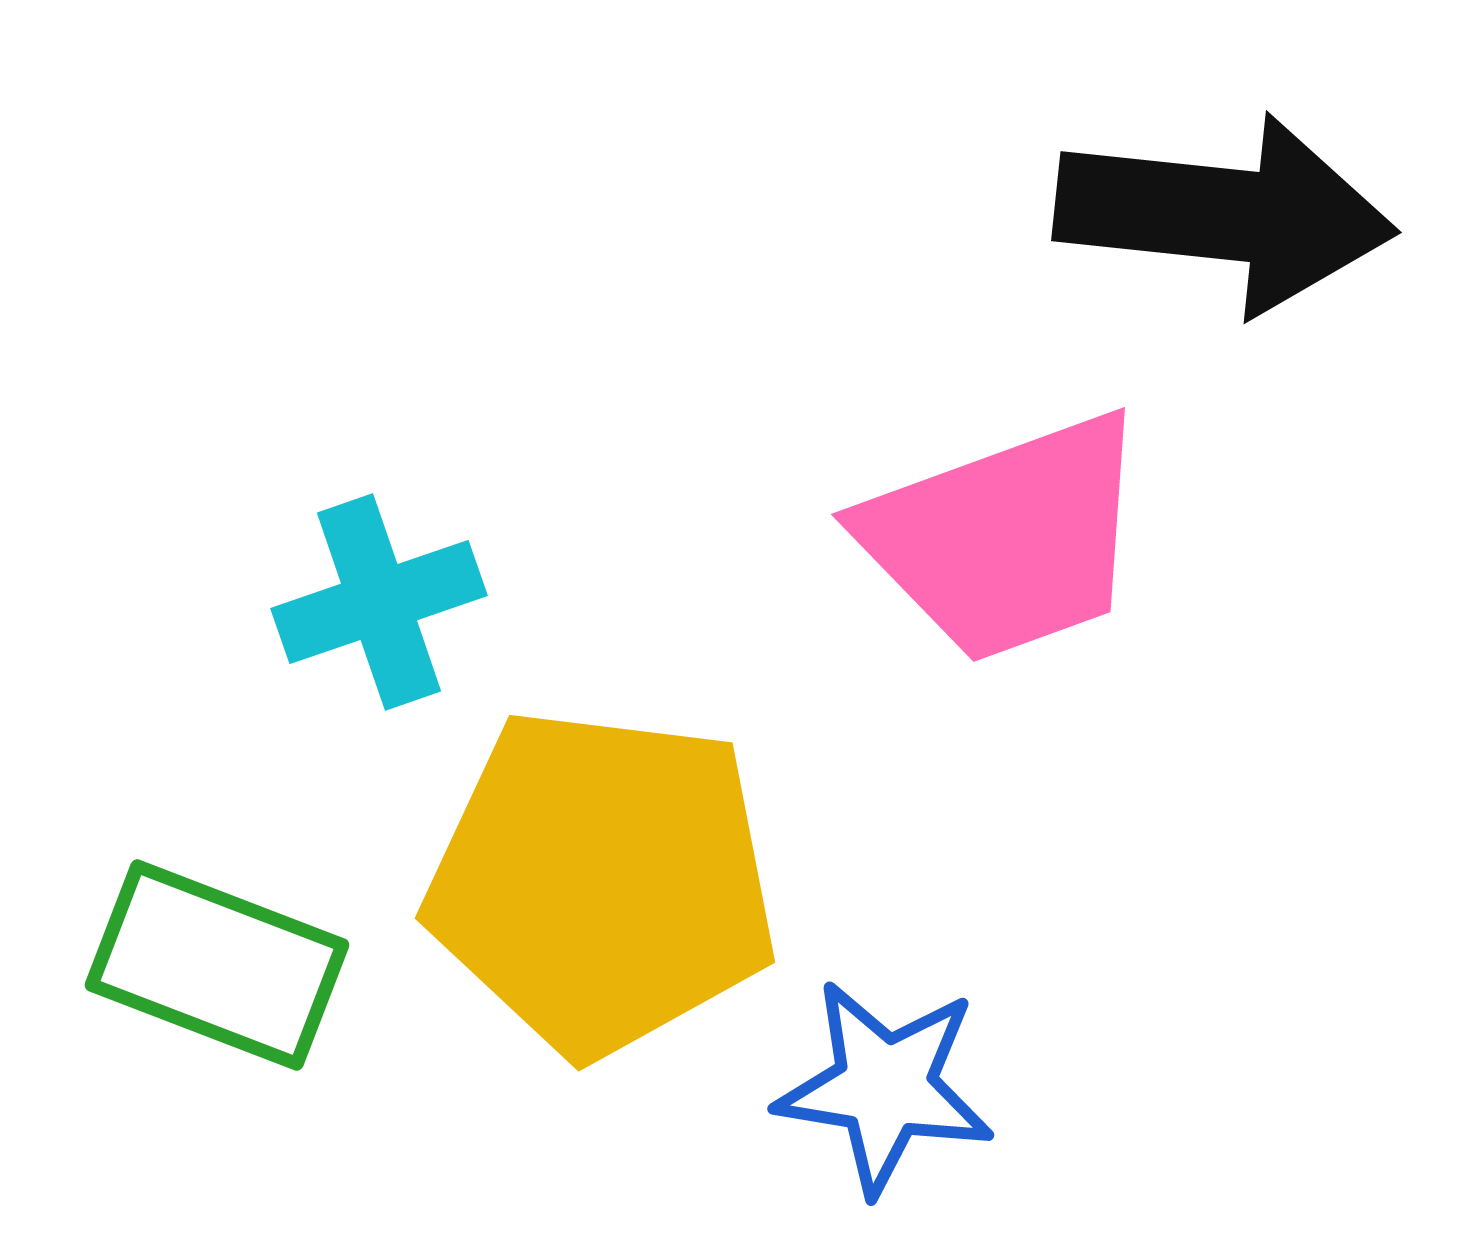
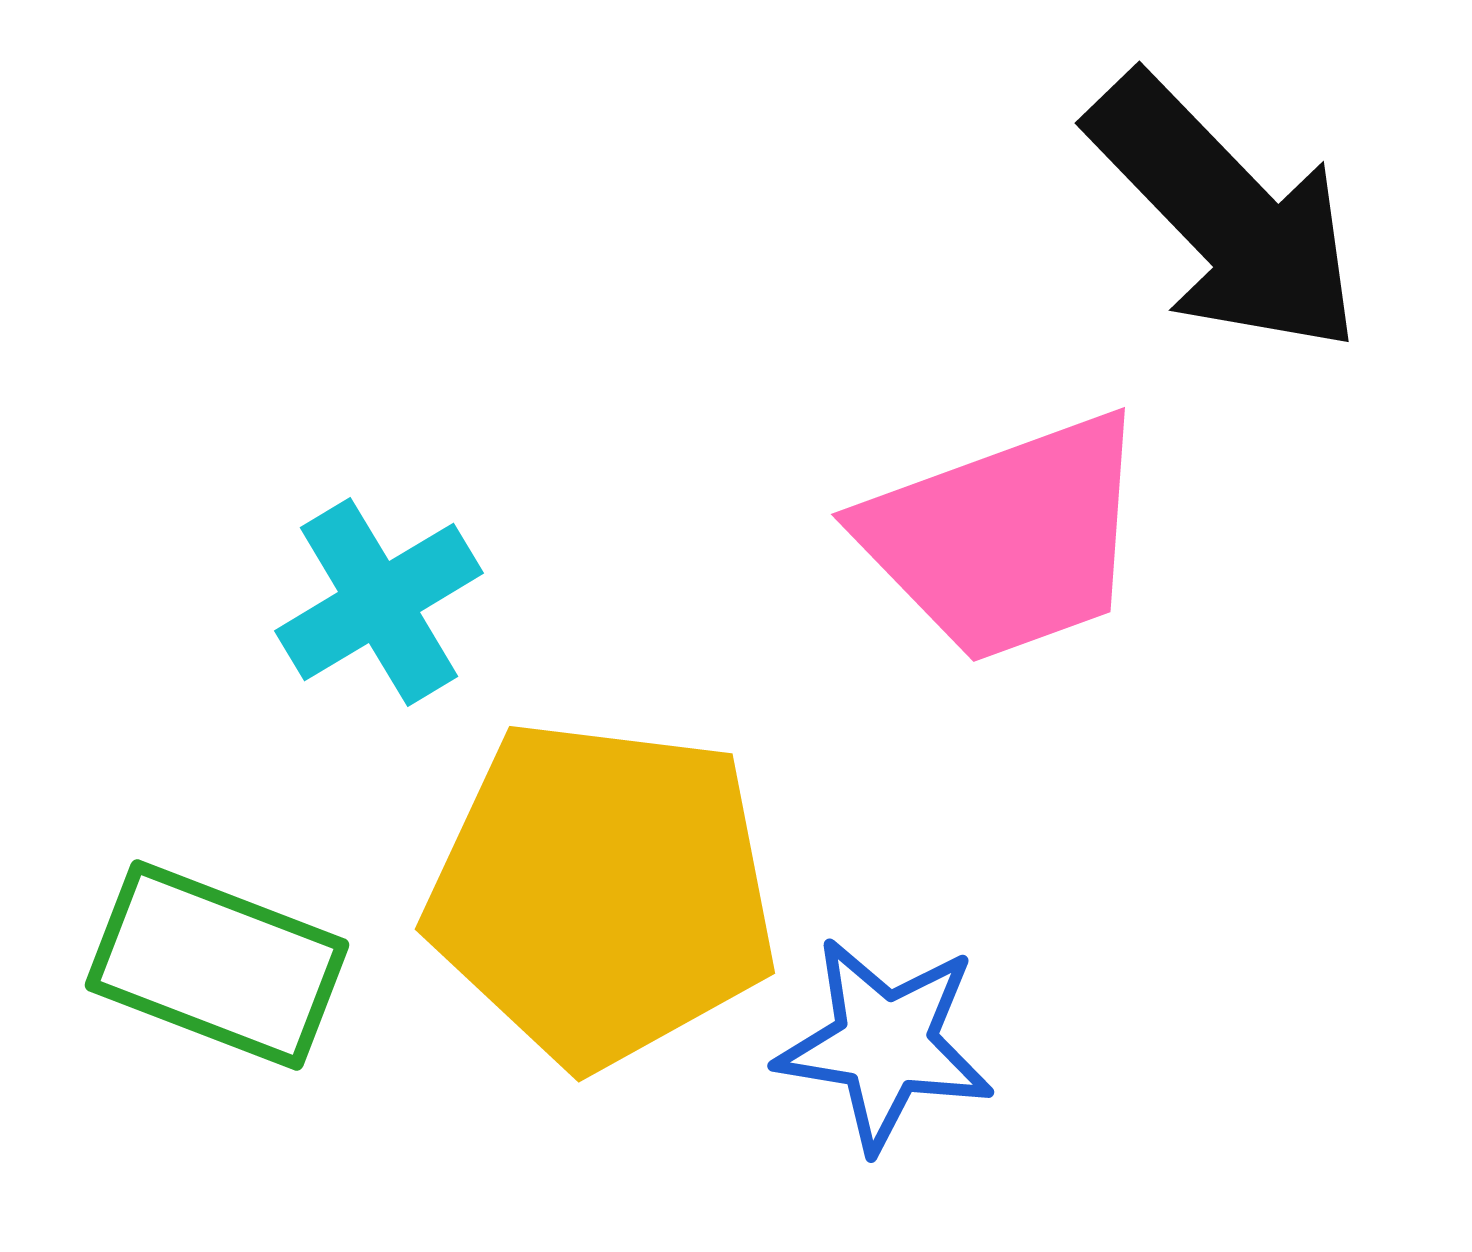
black arrow: rotated 40 degrees clockwise
cyan cross: rotated 12 degrees counterclockwise
yellow pentagon: moved 11 px down
blue star: moved 43 px up
